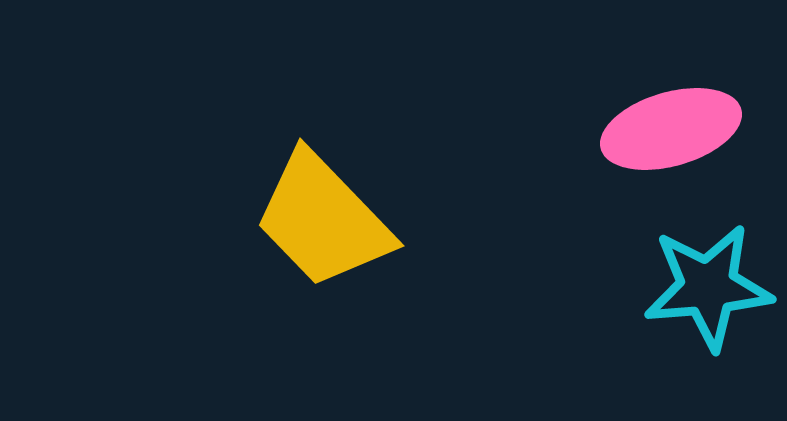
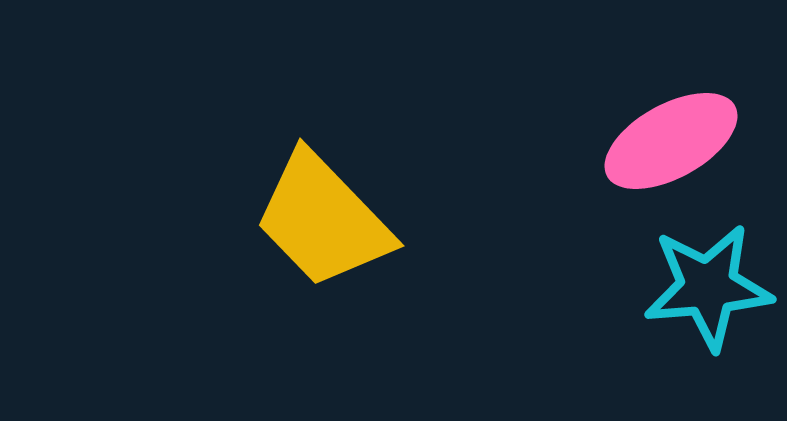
pink ellipse: moved 12 px down; rotated 13 degrees counterclockwise
